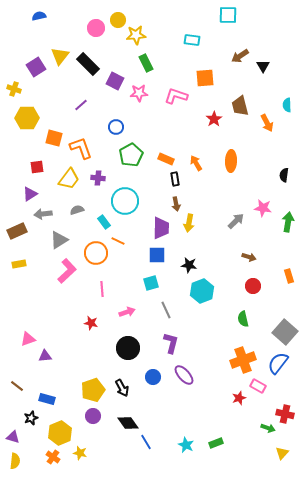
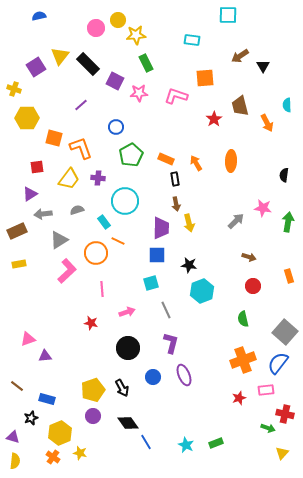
yellow arrow at (189, 223): rotated 24 degrees counterclockwise
purple ellipse at (184, 375): rotated 20 degrees clockwise
pink rectangle at (258, 386): moved 8 px right, 4 px down; rotated 35 degrees counterclockwise
